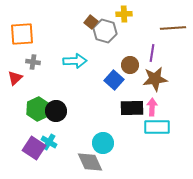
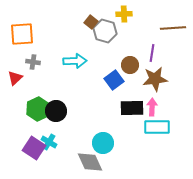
blue square: rotated 12 degrees clockwise
